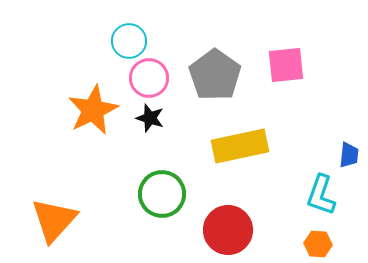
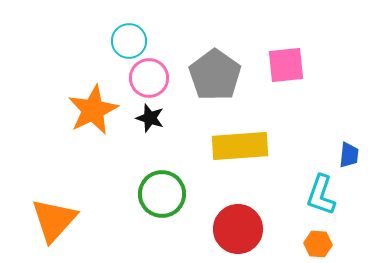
yellow rectangle: rotated 8 degrees clockwise
red circle: moved 10 px right, 1 px up
